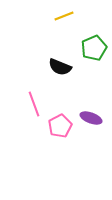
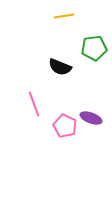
yellow line: rotated 12 degrees clockwise
green pentagon: rotated 15 degrees clockwise
pink pentagon: moved 5 px right; rotated 20 degrees counterclockwise
